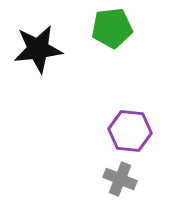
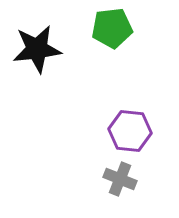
black star: moved 1 px left
